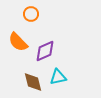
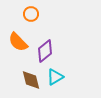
purple diamond: rotated 15 degrees counterclockwise
cyan triangle: moved 3 px left; rotated 18 degrees counterclockwise
brown diamond: moved 2 px left, 2 px up
